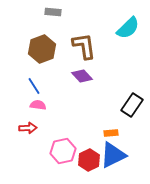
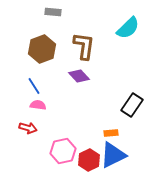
brown L-shape: rotated 16 degrees clockwise
purple diamond: moved 3 px left
red arrow: rotated 18 degrees clockwise
